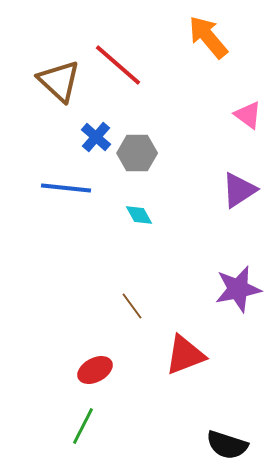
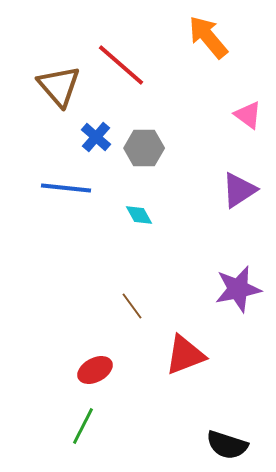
red line: moved 3 px right
brown triangle: moved 5 px down; rotated 6 degrees clockwise
gray hexagon: moved 7 px right, 5 px up
